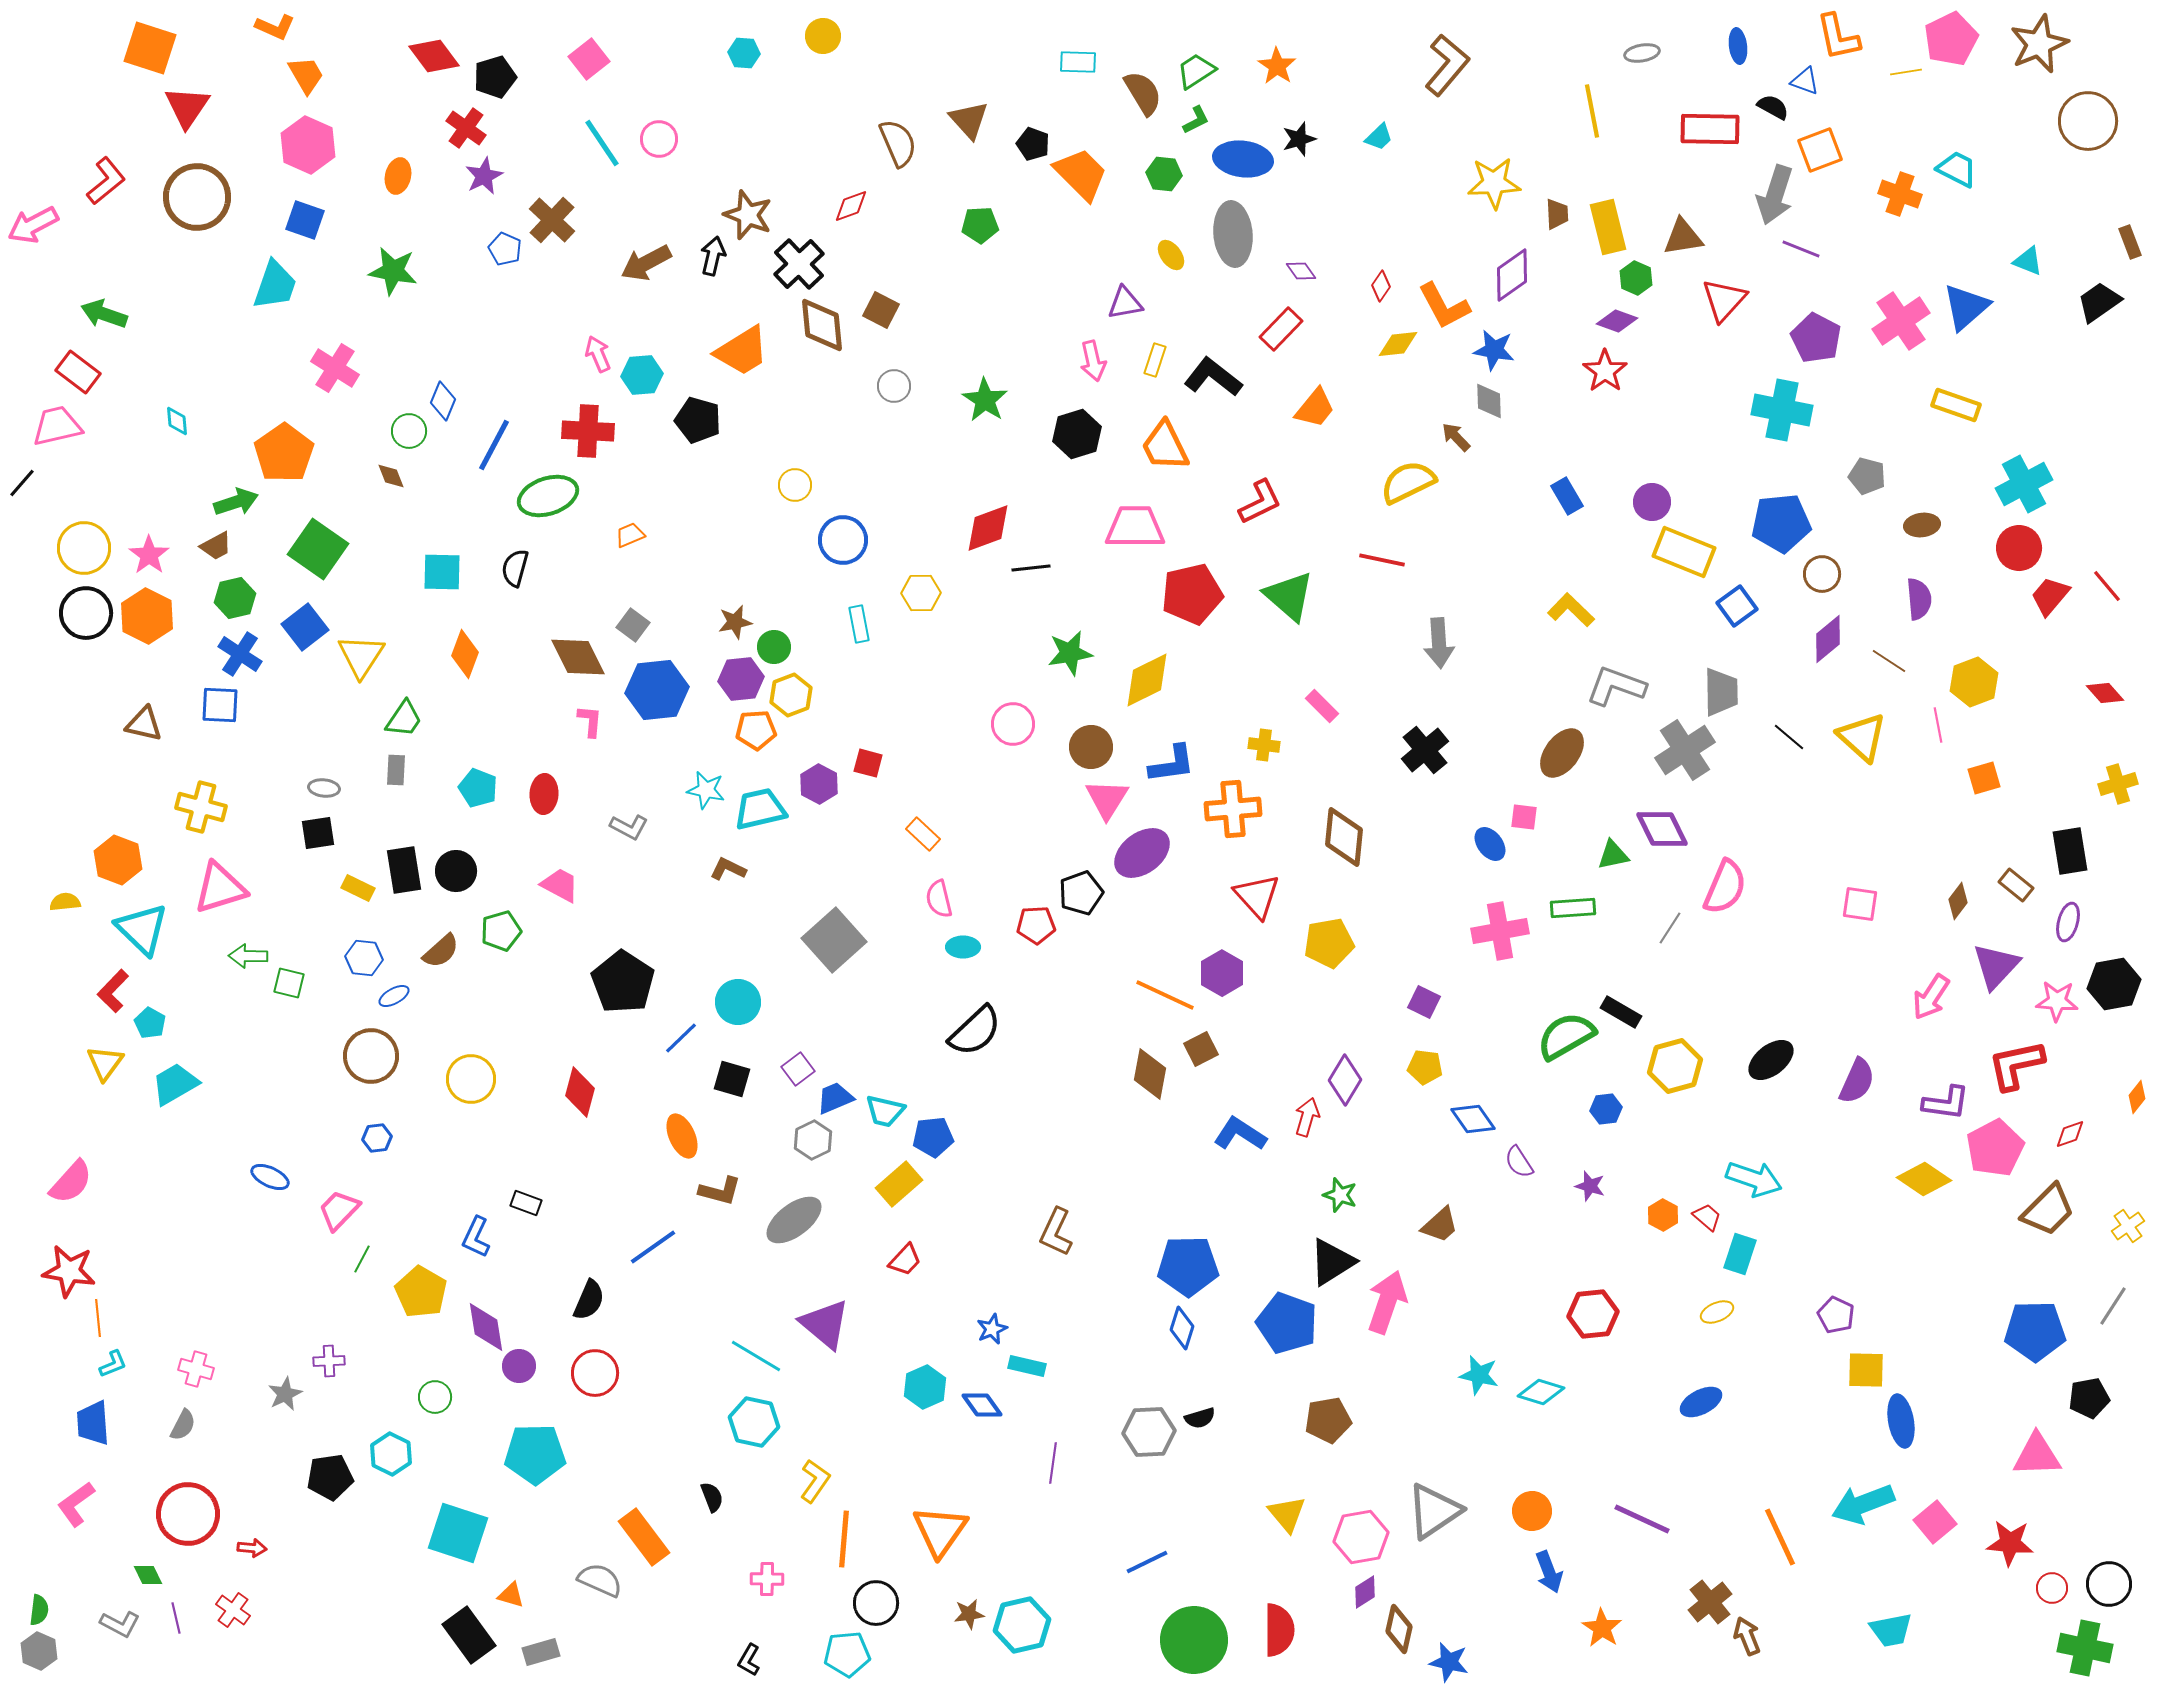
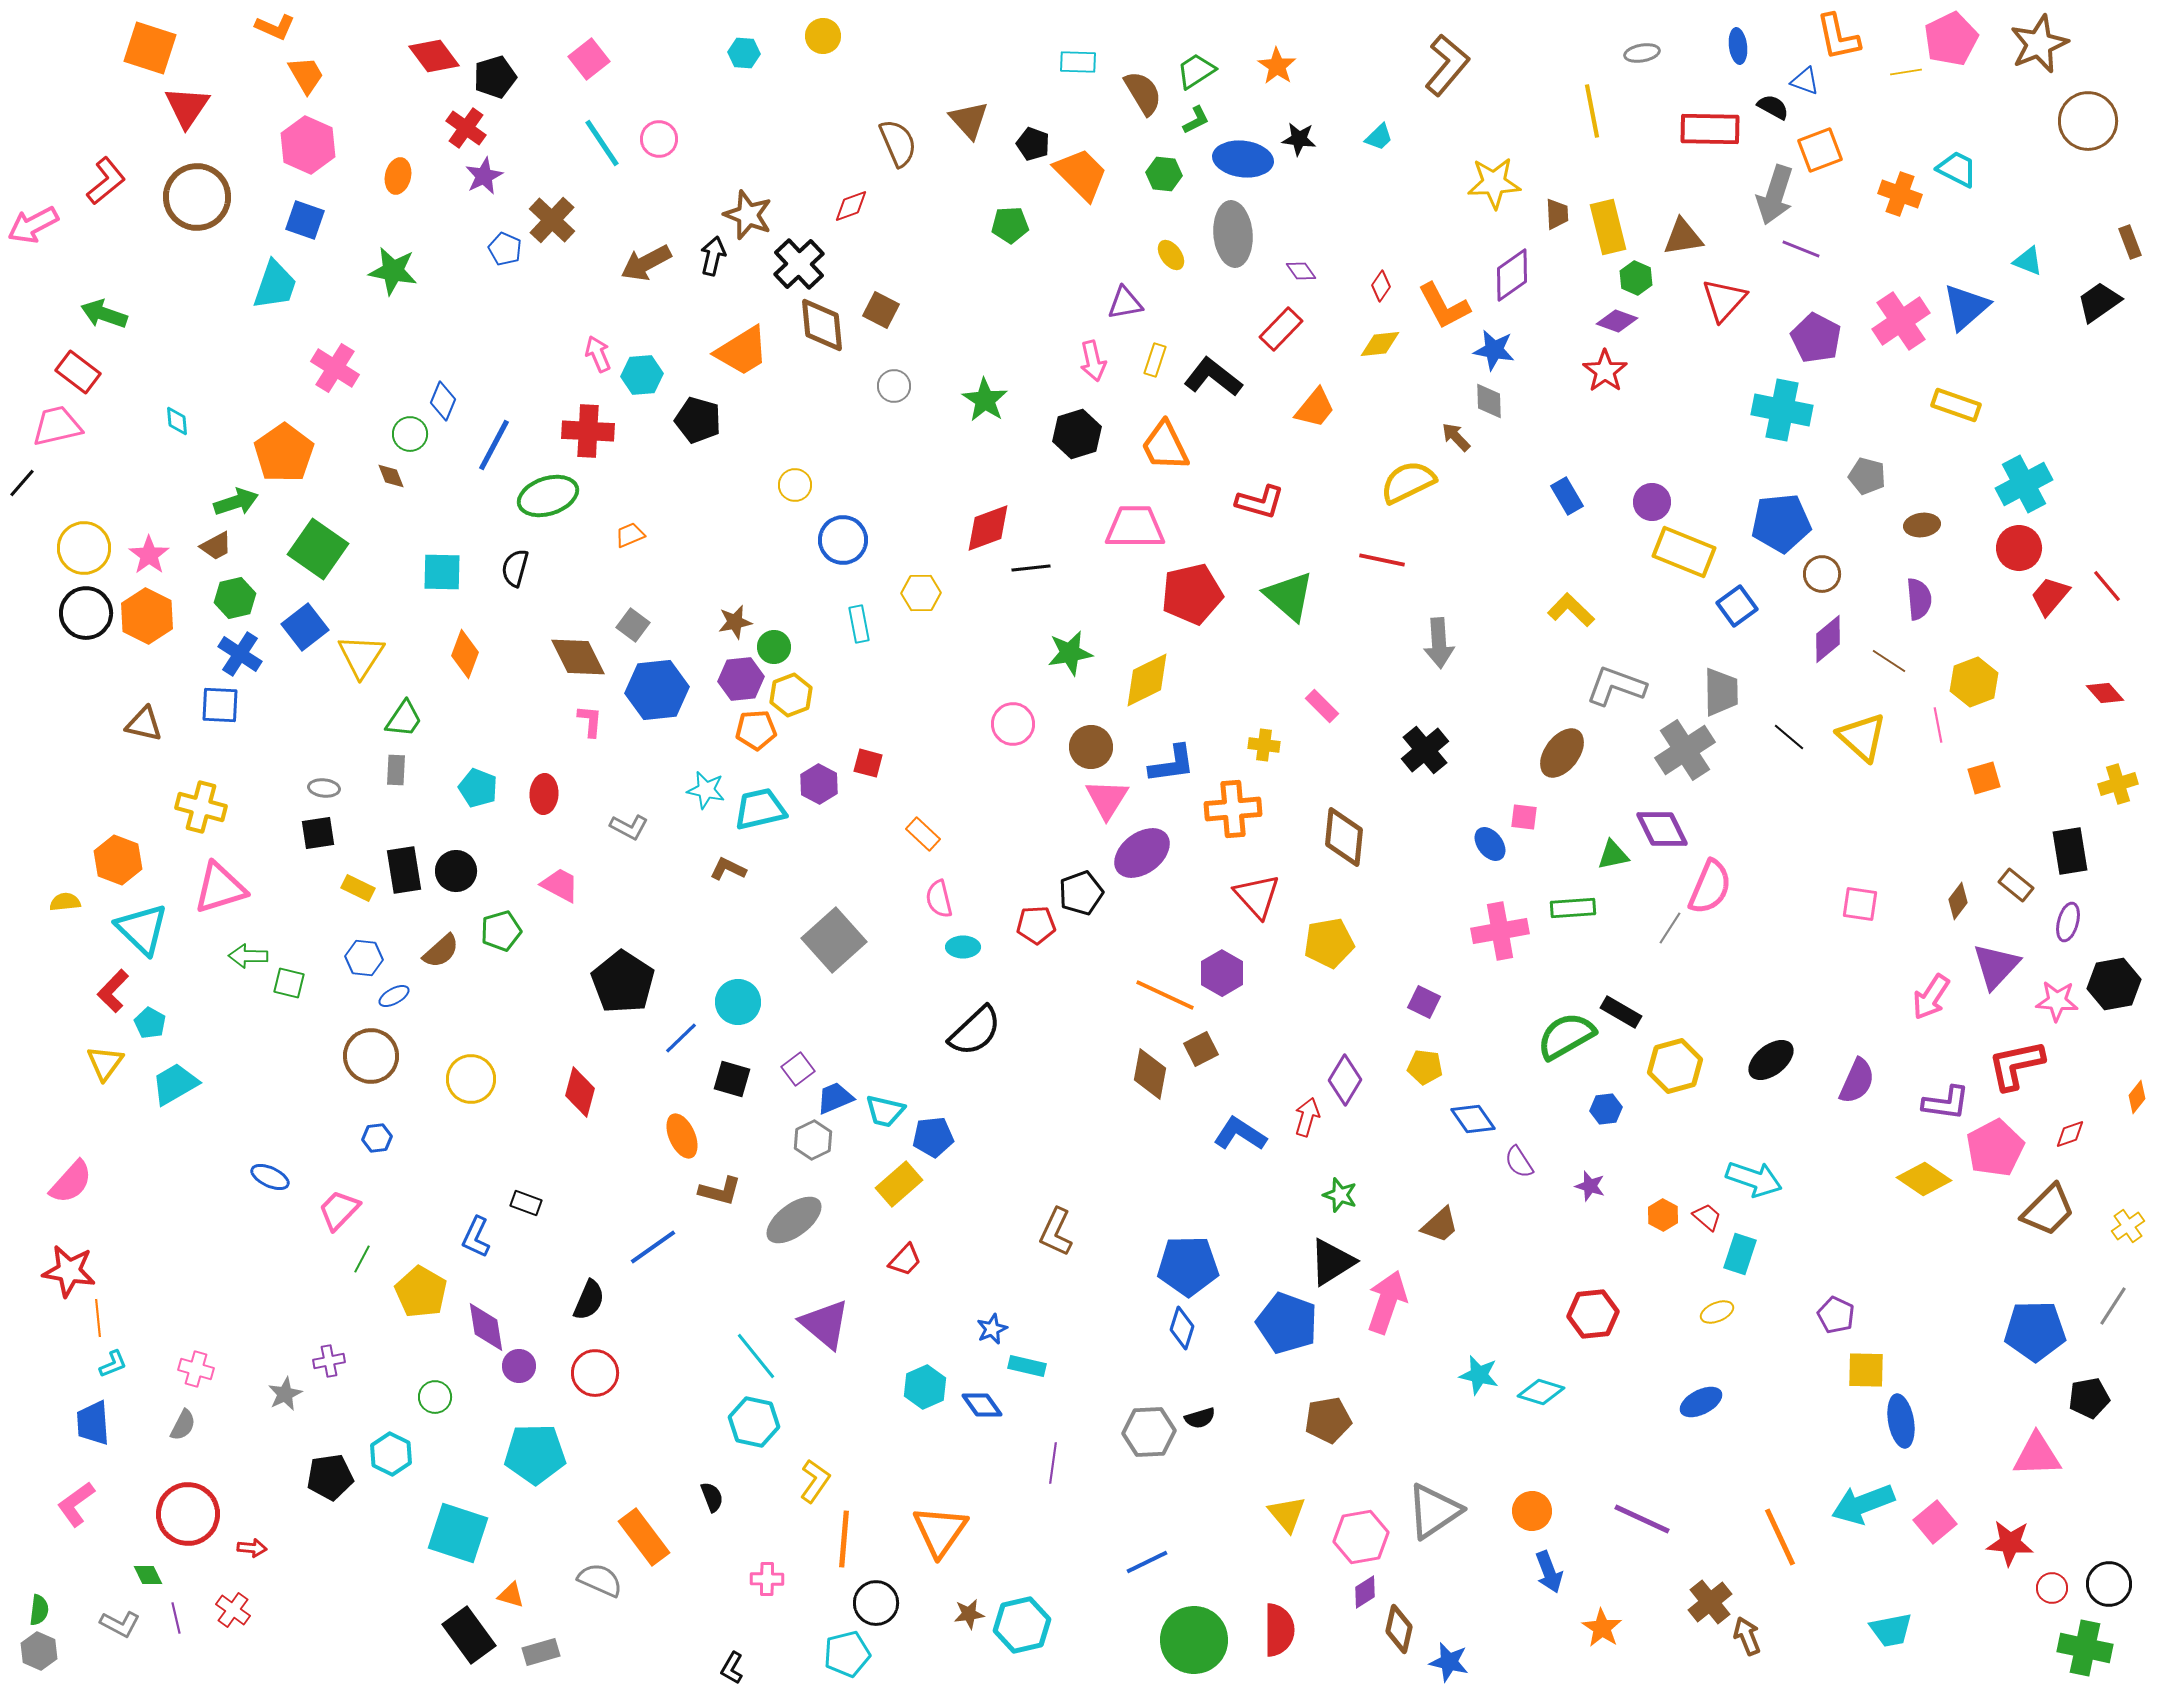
black star at (1299, 139): rotated 24 degrees clockwise
green pentagon at (980, 225): moved 30 px right
yellow diamond at (1398, 344): moved 18 px left
green circle at (409, 431): moved 1 px right, 3 px down
red L-shape at (1260, 502): rotated 42 degrees clockwise
pink semicircle at (1725, 887): moved 15 px left
cyan line at (756, 1356): rotated 20 degrees clockwise
purple cross at (329, 1361): rotated 8 degrees counterclockwise
cyan pentagon at (847, 1654): rotated 9 degrees counterclockwise
black L-shape at (749, 1660): moved 17 px left, 8 px down
